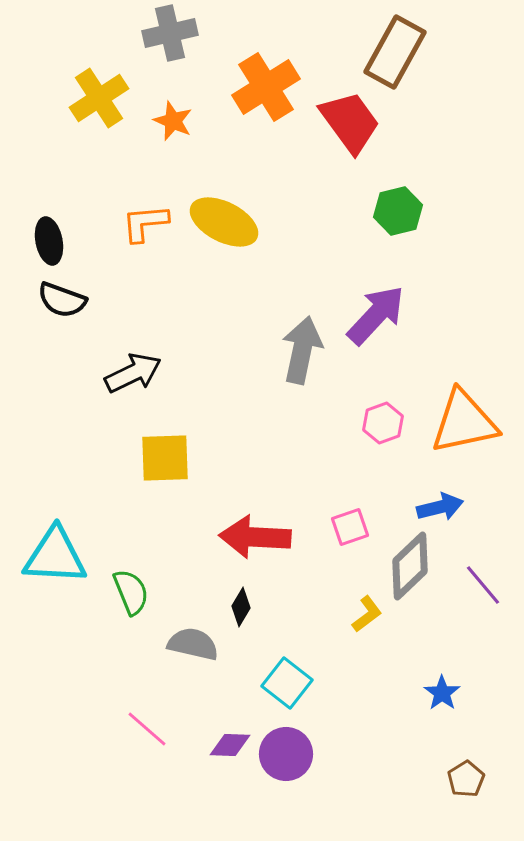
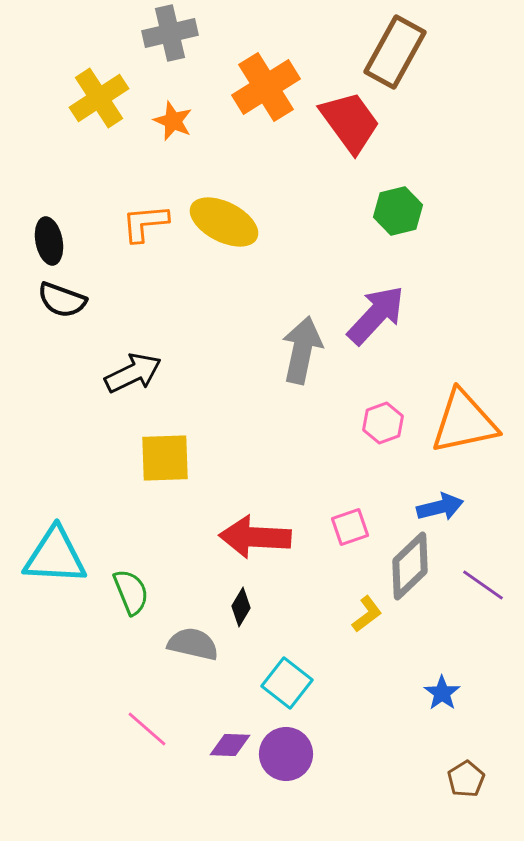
purple line: rotated 15 degrees counterclockwise
